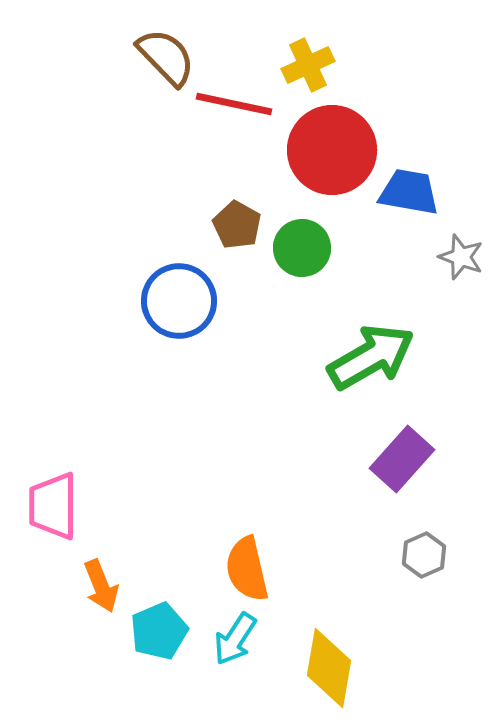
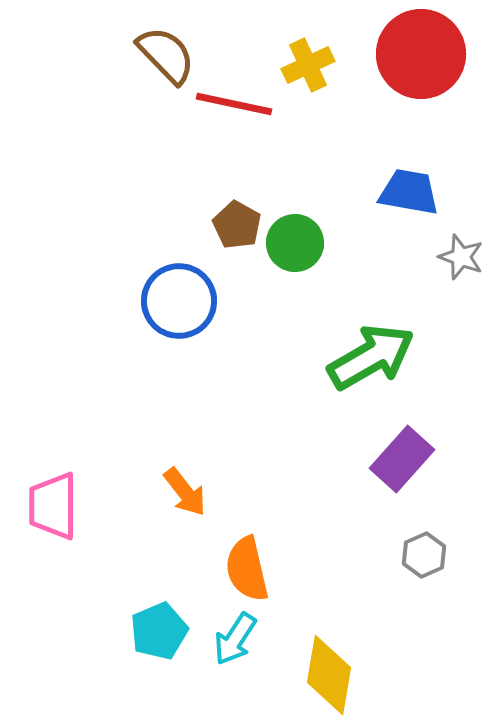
brown semicircle: moved 2 px up
red circle: moved 89 px right, 96 px up
green circle: moved 7 px left, 5 px up
orange arrow: moved 84 px right, 94 px up; rotated 16 degrees counterclockwise
yellow diamond: moved 7 px down
